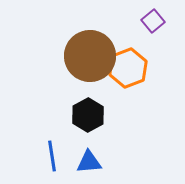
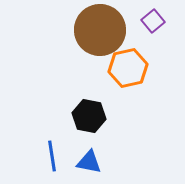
brown circle: moved 10 px right, 26 px up
orange hexagon: rotated 9 degrees clockwise
black hexagon: moved 1 px right, 1 px down; rotated 20 degrees counterclockwise
blue triangle: rotated 16 degrees clockwise
